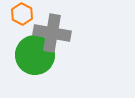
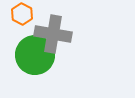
gray cross: moved 1 px right, 1 px down
